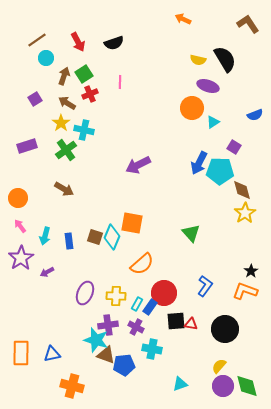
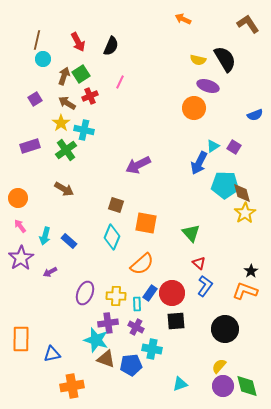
brown line at (37, 40): rotated 42 degrees counterclockwise
black semicircle at (114, 43): moved 3 px left, 3 px down; rotated 48 degrees counterclockwise
cyan circle at (46, 58): moved 3 px left, 1 px down
green square at (84, 74): moved 3 px left
pink line at (120, 82): rotated 24 degrees clockwise
red cross at (90, 94): moved 2 px down
orange circle at (192, 108): moved 2 px right
cyan triangle at (213, 122): moved 24 px down
purple rectangle at (27, 146): moved 3 px right
cyan pentagon at (220, 171): moved 5 px right, 14 px down
brown diamond at (242, 190): moved 3 px down
orange square at (132, 223): moved 14 px right
brown square at (95, 237): moved 21 px right, 32 px up
blue rectangle at (69, 241): rotated 42 degrees counterclockwise
purple arrow at (47, 272): moved 3 px right
red circle at (164, 293): moved 8 px right
cyan rectangle at (137, 304): rotated 32 degrees counterclockwise
blue rectangle at (150, 307): moved 14 px up
red triangle at (191, 324): moved 8 px right, 61 px up; rotated 32 degrees clockwise
purple cross at (108, 325): moved 2 px up
orange rectangle at (21, 353): moved 14 px up
brown triangle at (106, 355): moved 4 px down
blue pentagon at (124, 365): moved 7 px right
orange cross at (72, 386): rotated 25 degrees counterclockwise
